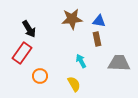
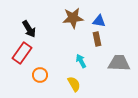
brown star: moved 1 px right, 1 px up
orange circle: moved 1 px up
